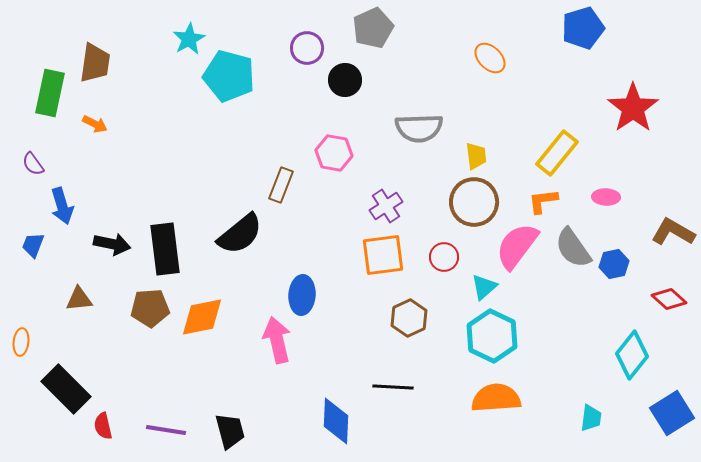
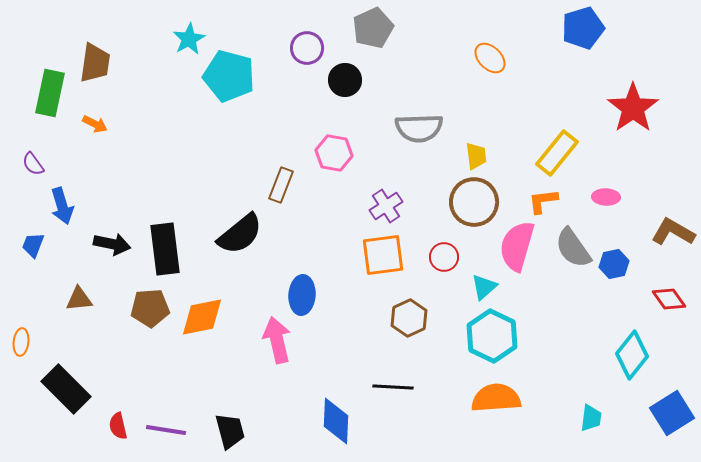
pink semicircle at (517, 246): rotated 21 degrees counterclockwise
red diamond at (669, 299): rotated 12 degrees clockwise
red semicircle at (103, 426): moved 15 px right
